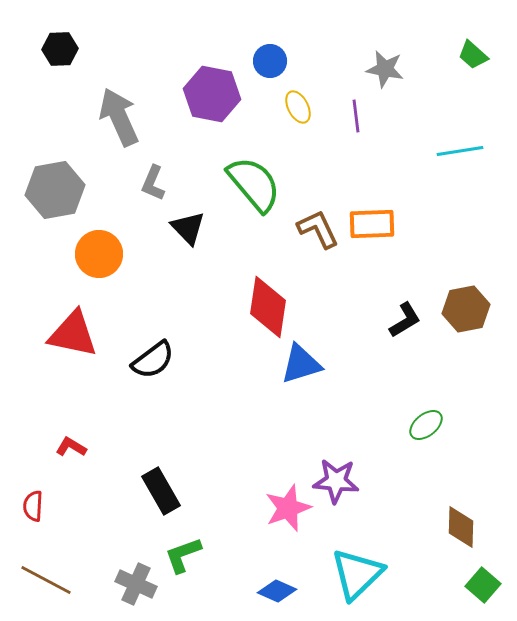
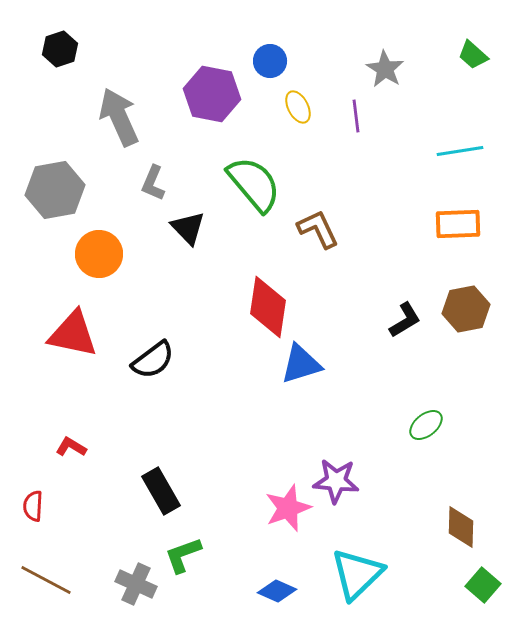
black hexagon: rotated 16 degrees counterclockwise
gray star: rotated 21 degrees clockwise
orange rectangle: moved 86 px right
